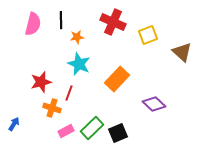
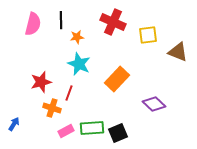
yellow square: rotated 12 degrees clockwise
brown triangle: moved 4 px left; rotated 20 degrees counterclockwise
green rectangle: rotated 40 degrees clockwise
